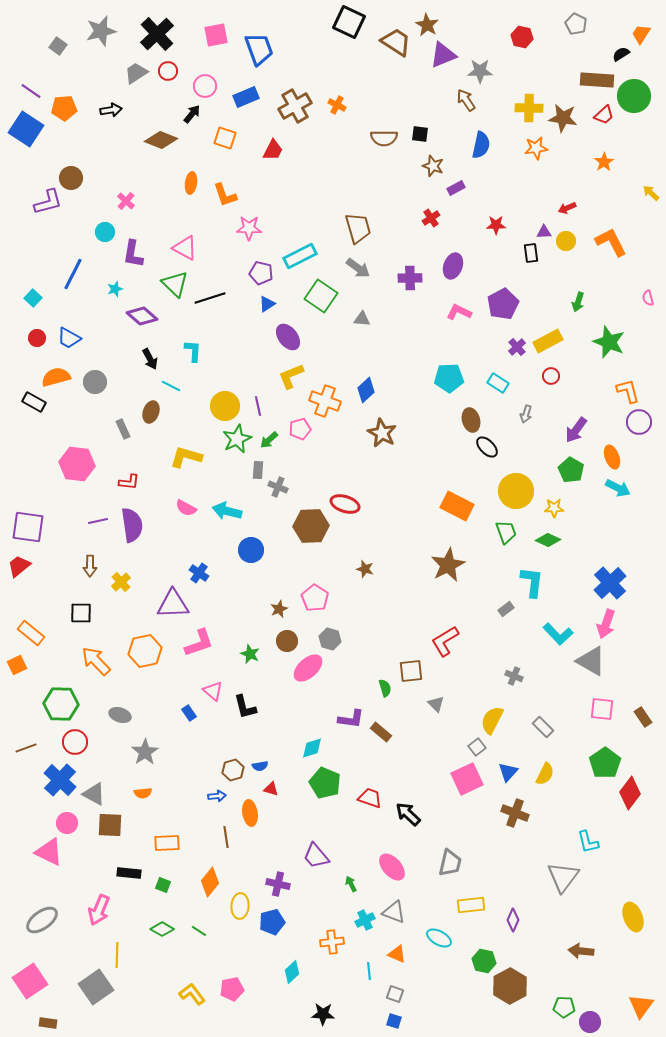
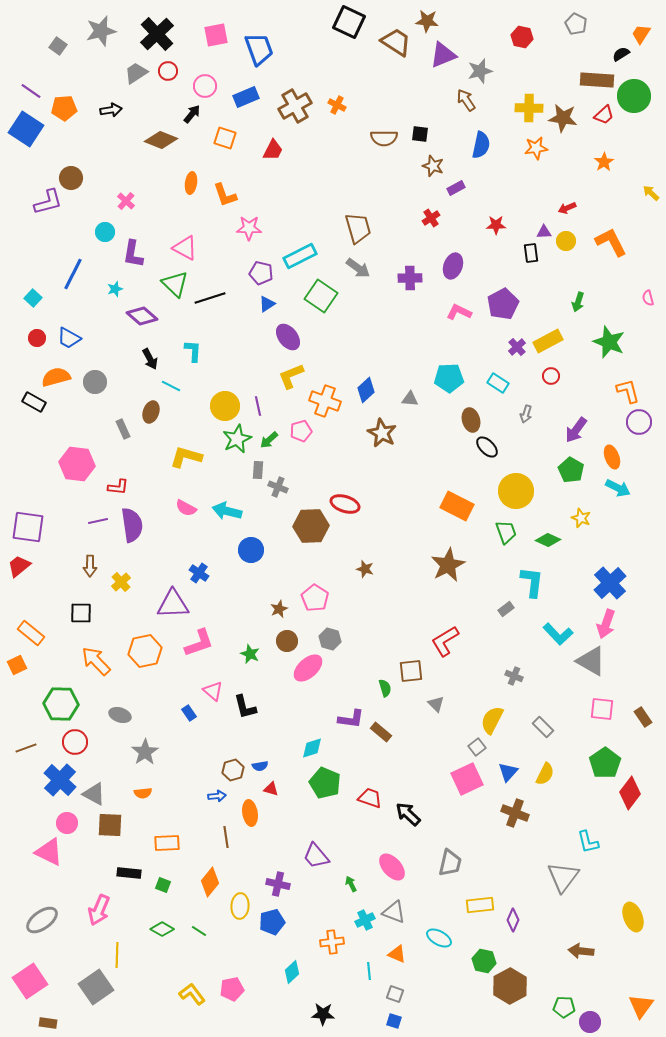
brown star at (427, 25): moved 4 px up; rotated 25 degrees counterclockwise
gray star at (480, 71): rotated 15 degrees counterclockwise
gray triangle at (362, 319): moved 48 px right, 80 px down
pink pentagon at (300, 429): moved 1 px right, 2 px down
red L-shape at (129, 482): moved 11 px left, 5 px down
yellow star at (554, 508): moved 27 px right, 10 px down; rotated 24 degrees clockwise
yellow rectangle at (471, 905): moved 9 px right
